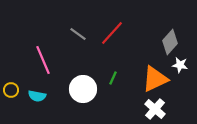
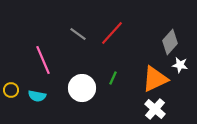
white circle: moved 1 px left, 1 px up
